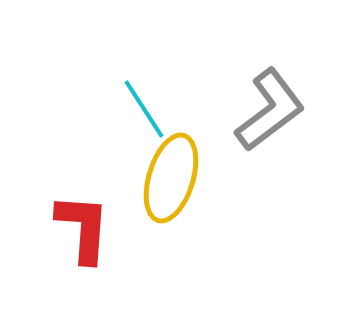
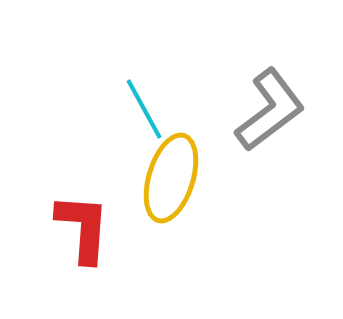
cyan line: rotated 4 degrees clockwise
